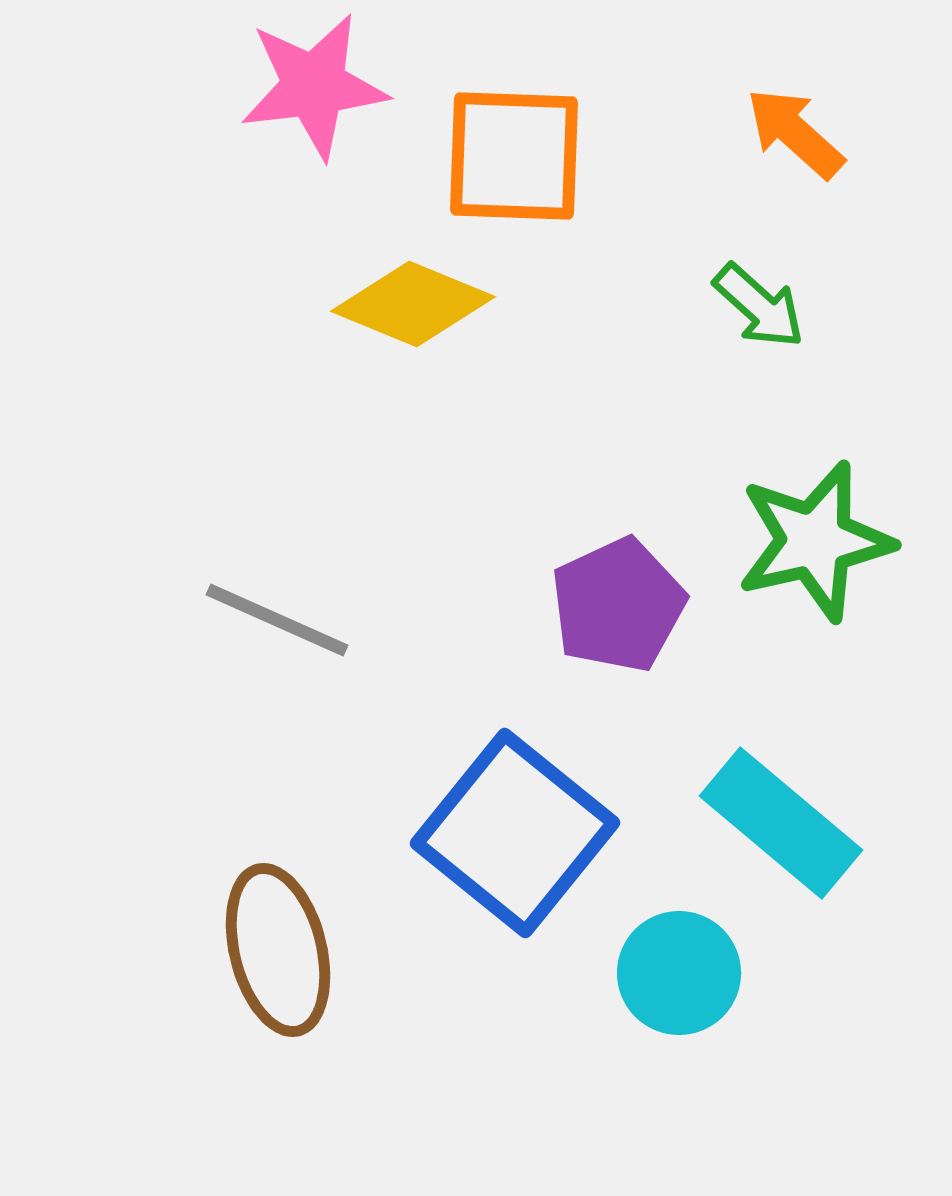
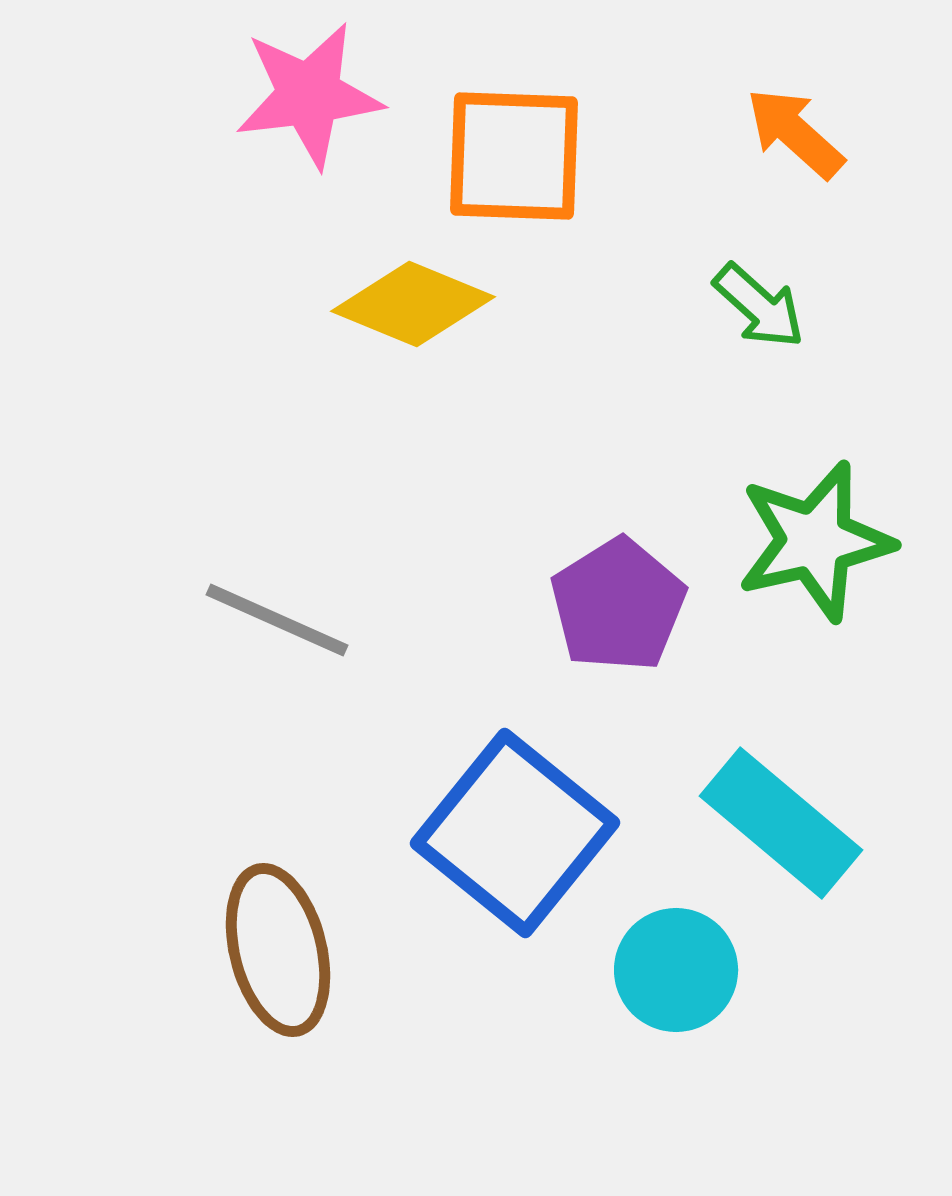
pink star: moved 5 px left, 9 px down
purple pentagon: rotated 7 degrees counterclockwise
cyan circle: moved 3 px left, 3 px up
